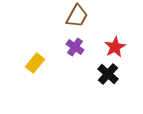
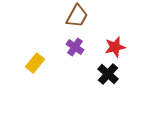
red star: rotated 15 degrees clockwise
